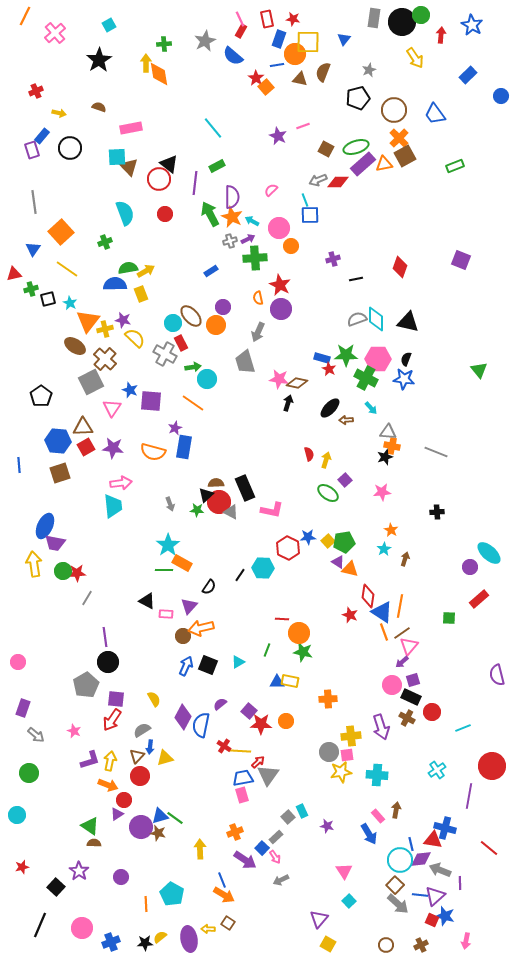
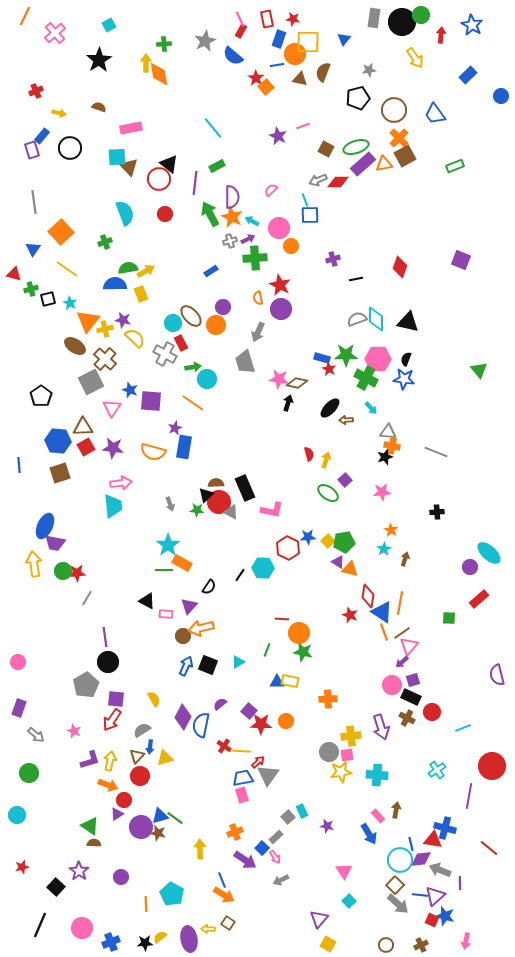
gray star at (369, 70): rotated 16 degrees clockwise
red triangle at (14, 274): rotated 28 degrees clockwise
orange line at (400, 606): moved 3 px up
purple rectangle at (23, 708): moved 4 px left
